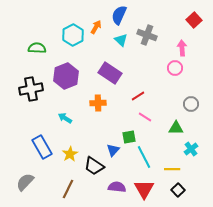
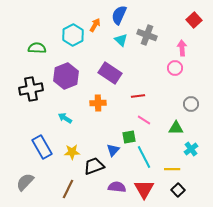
orange arrow: moved 1 px left, 2 px up
red line: rotated 24 degrees clockwise
pink line: moved 1 px left, 3 px down
yellow star: moved 2 px right, 2 px up; rotated 28 degrees clockwise
black trapezoid: rotated 125 degrees clockwise
